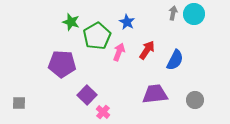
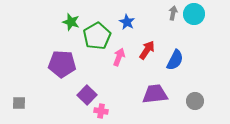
pink arrow: moved 5 px down
gray circle: moved 1 px down
pink cross: moved 2 px left, 1 px up; rotated 32 degrees counterclockwise
